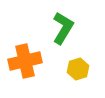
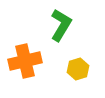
green L-shape: moved 2 px left, 3 px up
